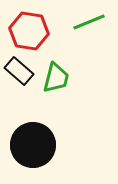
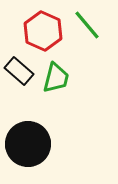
green line: moved 2 px left, 3 px down; rotated 72 degrees clockwise
red hexagon: moved 14 px right; rotated 15 degrees clockwise
black circle: moved 5 px left, 1 px up
